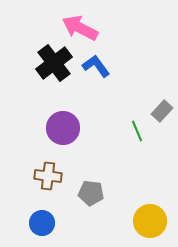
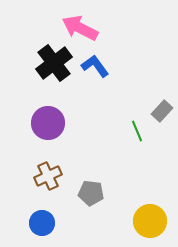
blue L-shape: moved 1 px left
purple circle: moved 15 px left, 5 px up
brown cross: rotated 32 degrees counterclockwise
